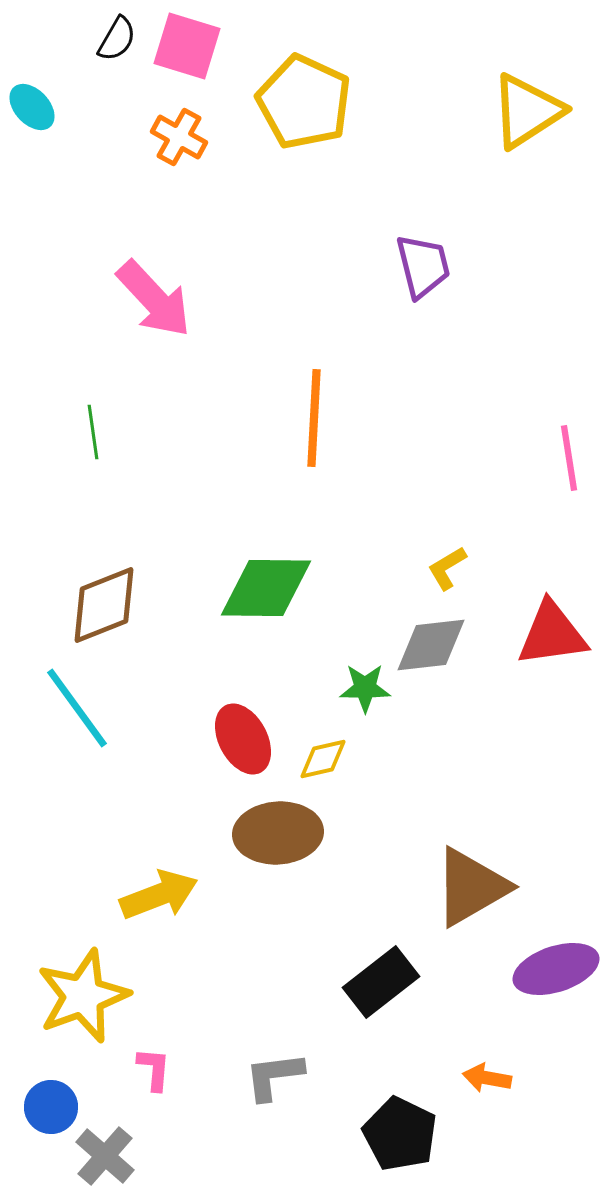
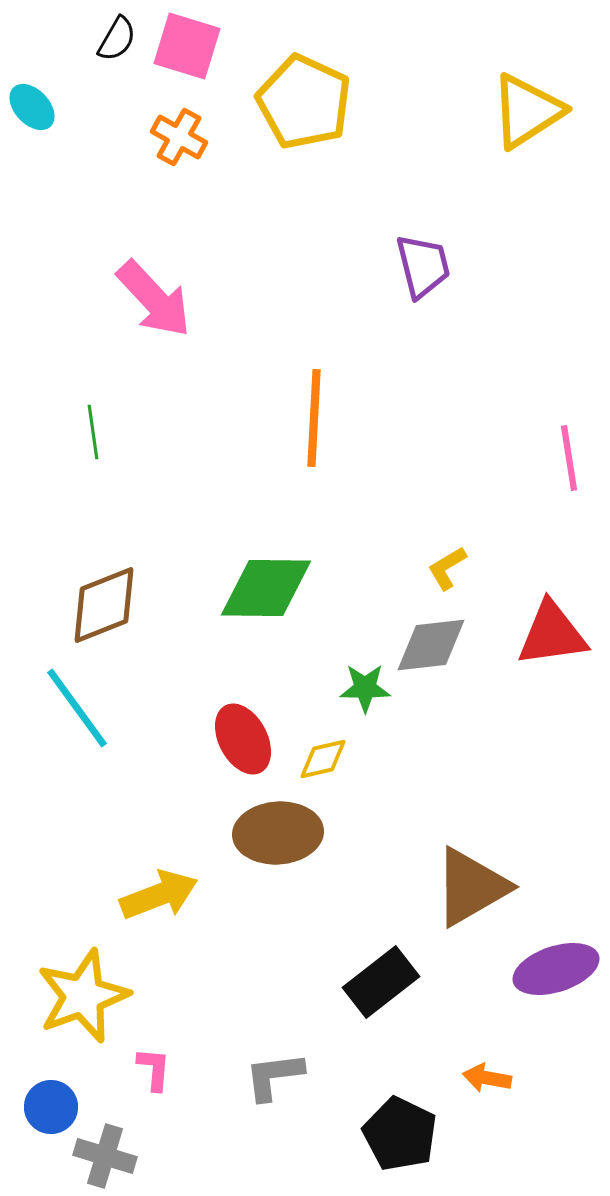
gray cross: rotated 24 degrees counterclockwise
